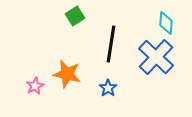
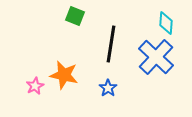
green square: rotated 36 degrees counterclockwise
orange star: moved 3 px left, 1 px down
